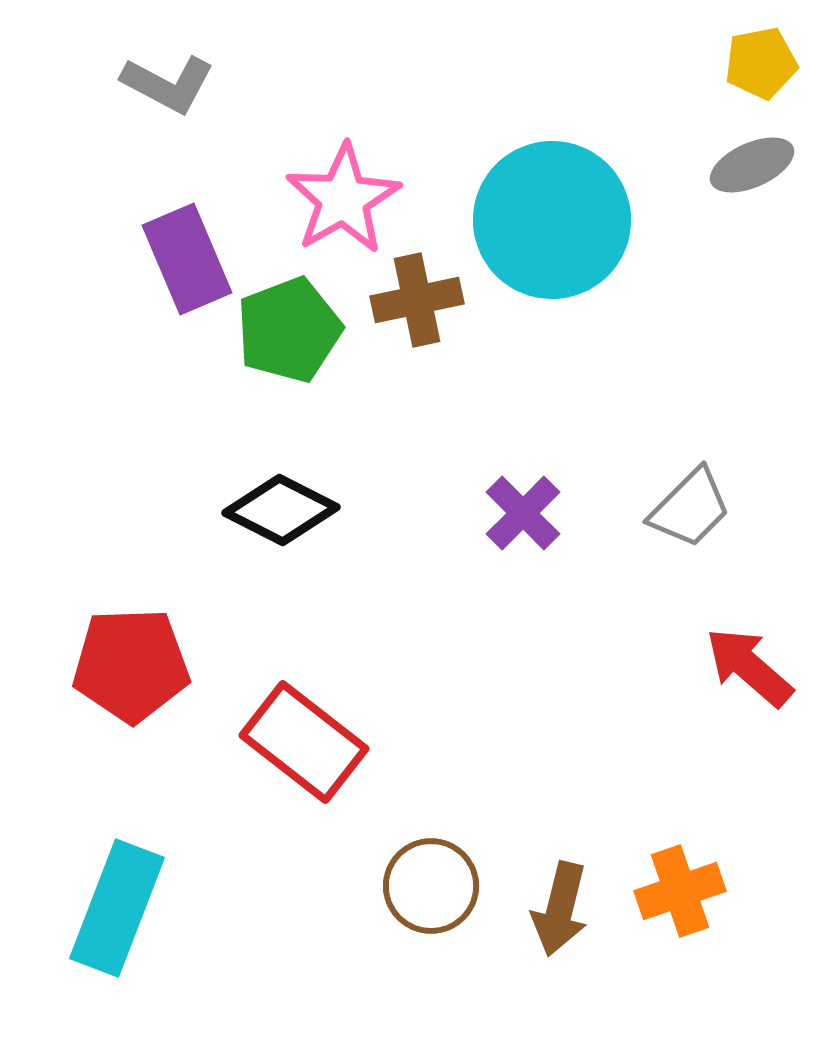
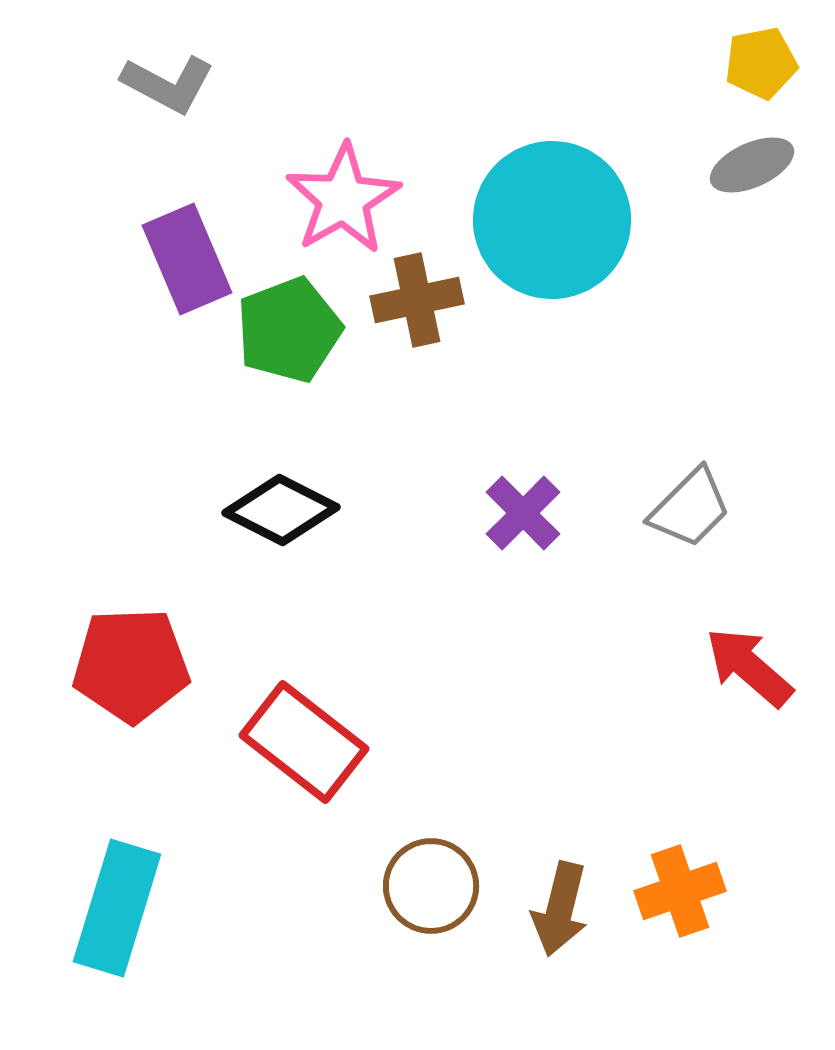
cyan rectangle: rotated 4 degrees counterclockwise
